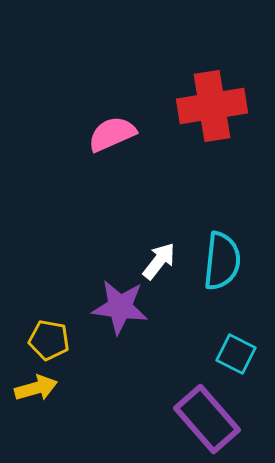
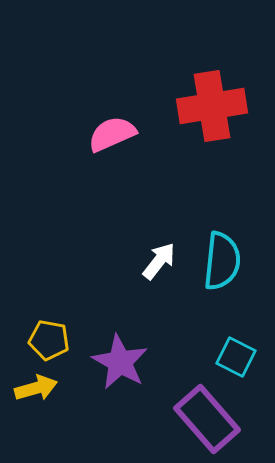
purple star: moved 55 px down; rotated 22 degrees clockwise
cyan square: moved 3 px down
